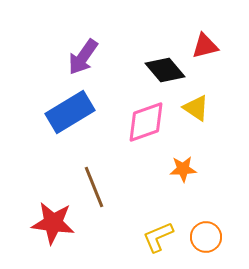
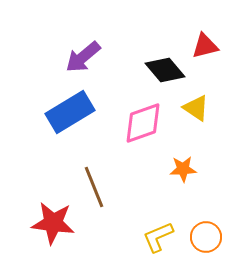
purple arrow: rotated 15 degrees clockwise
pink diamond: moved 3 px left, 1 px down
